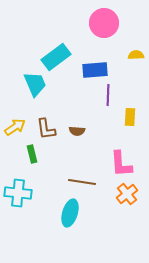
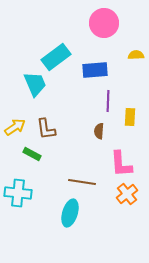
purple line: moved 6 px down
brown semicircle: moved 22 px right; rotated 91 degrees clockwise
green rectangle: rotated 48 degrees counterclockwise
